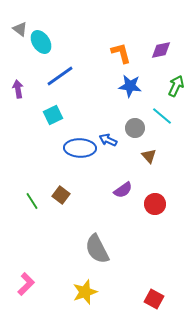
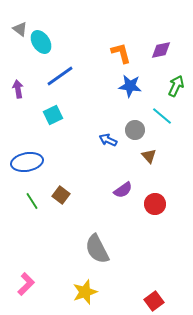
gray circle: moved 2 px down
blue ellipse: moved 53 px left, 14 px down; rotated 12 degrees counterclockwise
red square: moved 2 px down; rotated 24 degrees clockwise
